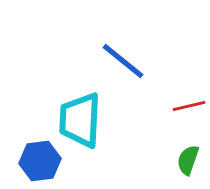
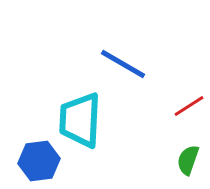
blue line: moved 3 px down; rotated 9 degrees counterclockwise
red line: rotated 20 degrees counterclockwise
blue hexagon: moved 1 px left
